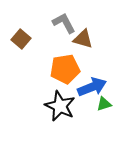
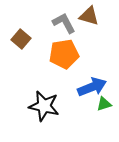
brown triangle: moved 6 px right, 23 px up
orange pentagon: moved 1 px left, 15 px up
black star: moved 16 px left; rotated 12 degrees counterclockwise
